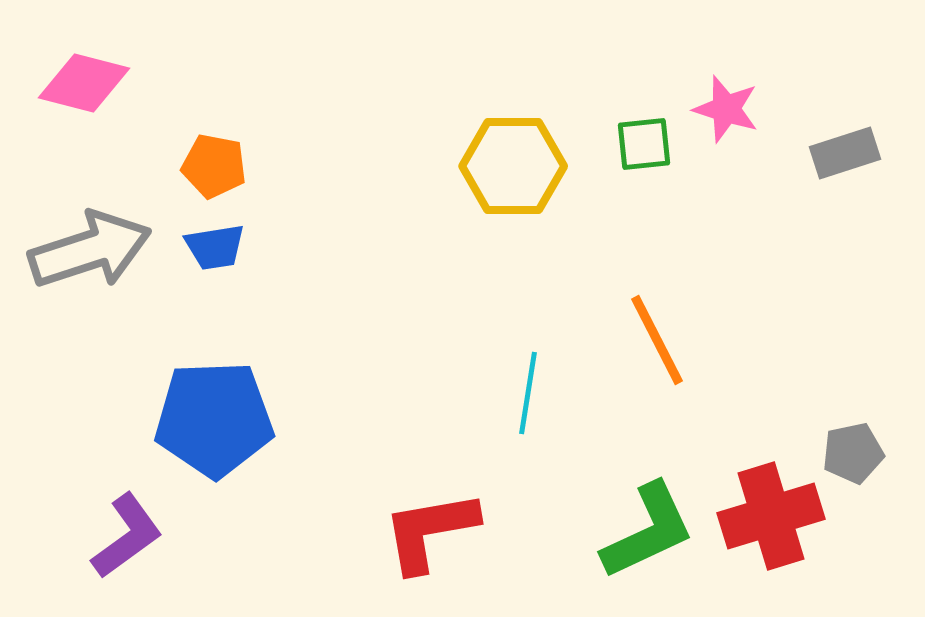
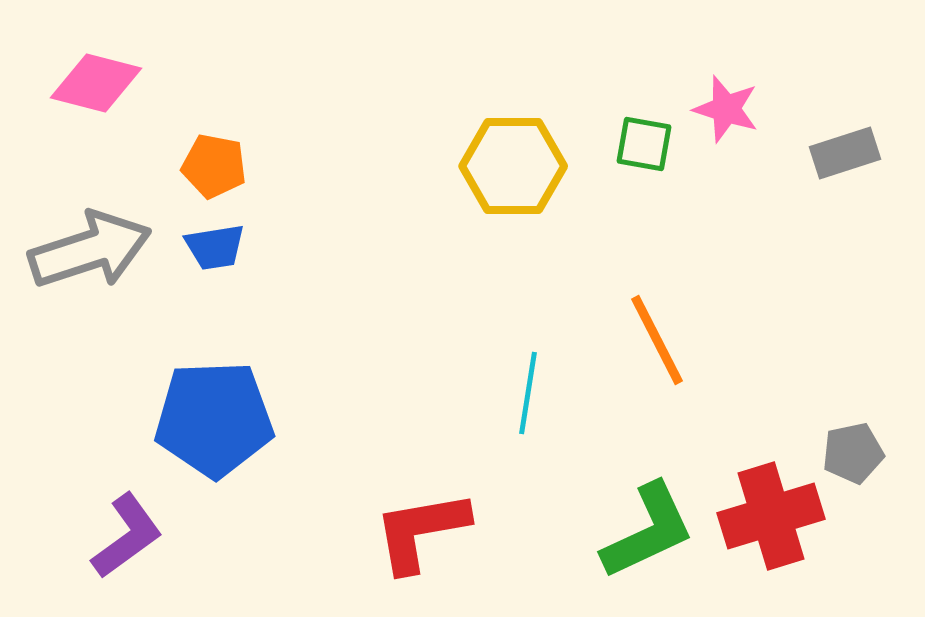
pink diamond: moved 12 px right
green square: rotated 16 degrees clockwise
red L-shape: moved 9 px left
